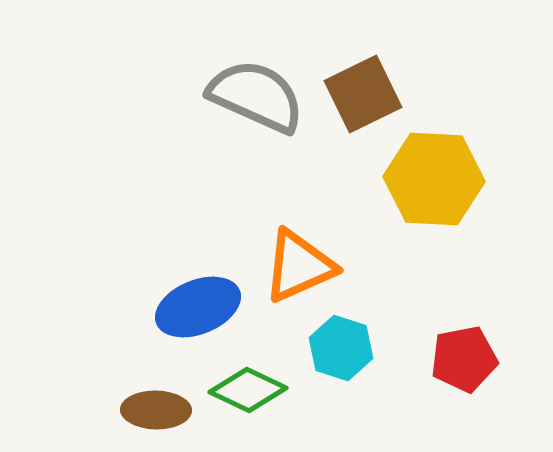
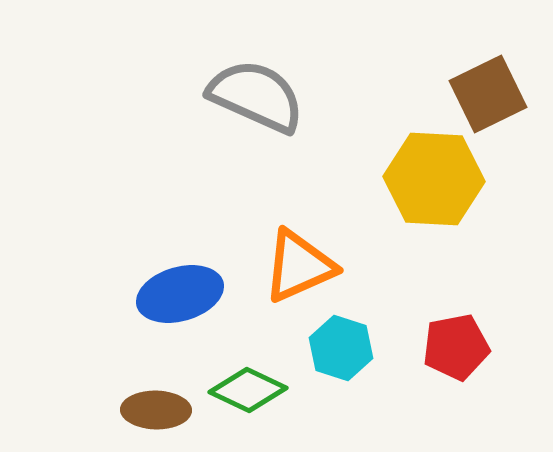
brown square: moved 125 px right
blue ellipse: moved 18 px left, 13 px up; rotated 6 degrees clockwise
red pentagon: moved 8 px left, 12 px up
